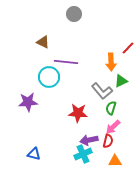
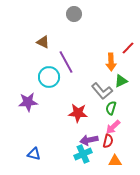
purple line: rotated 55 degrees clockwise
